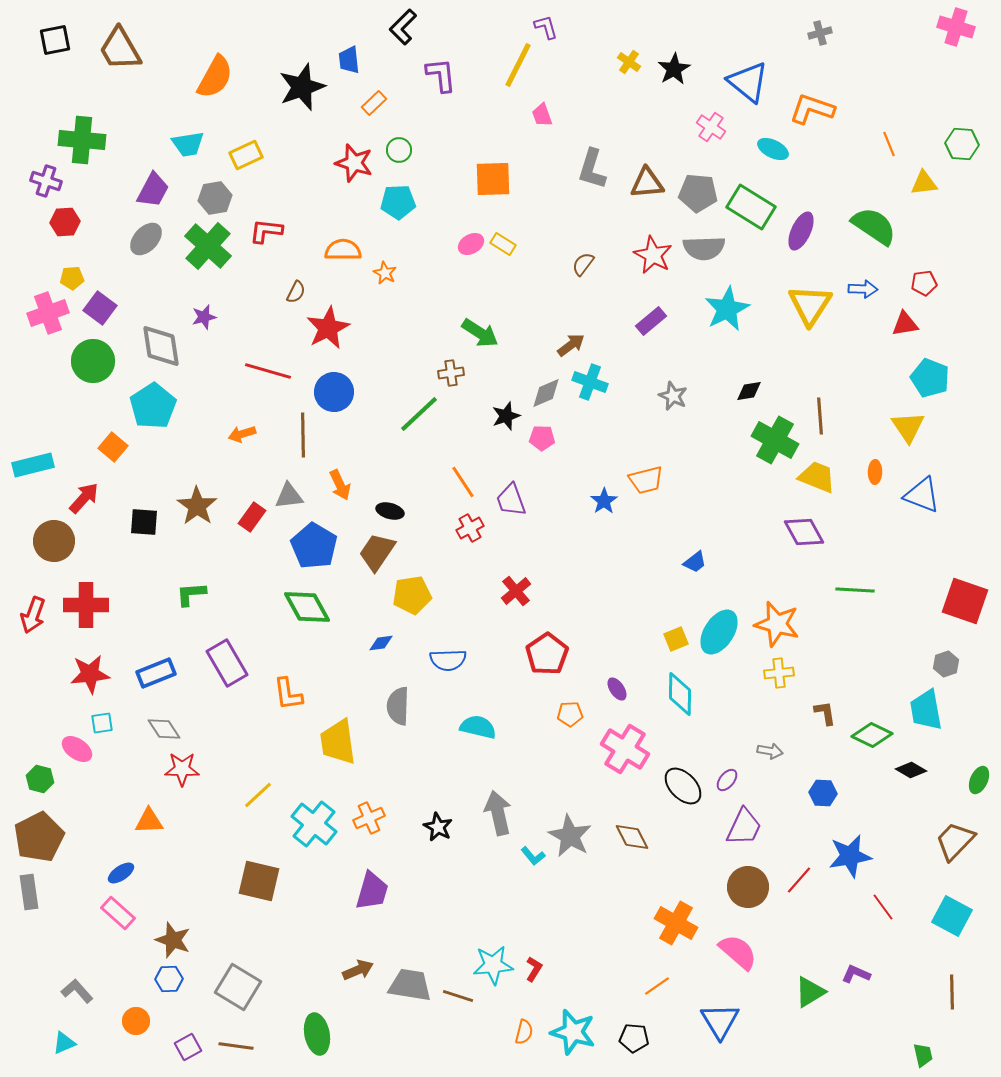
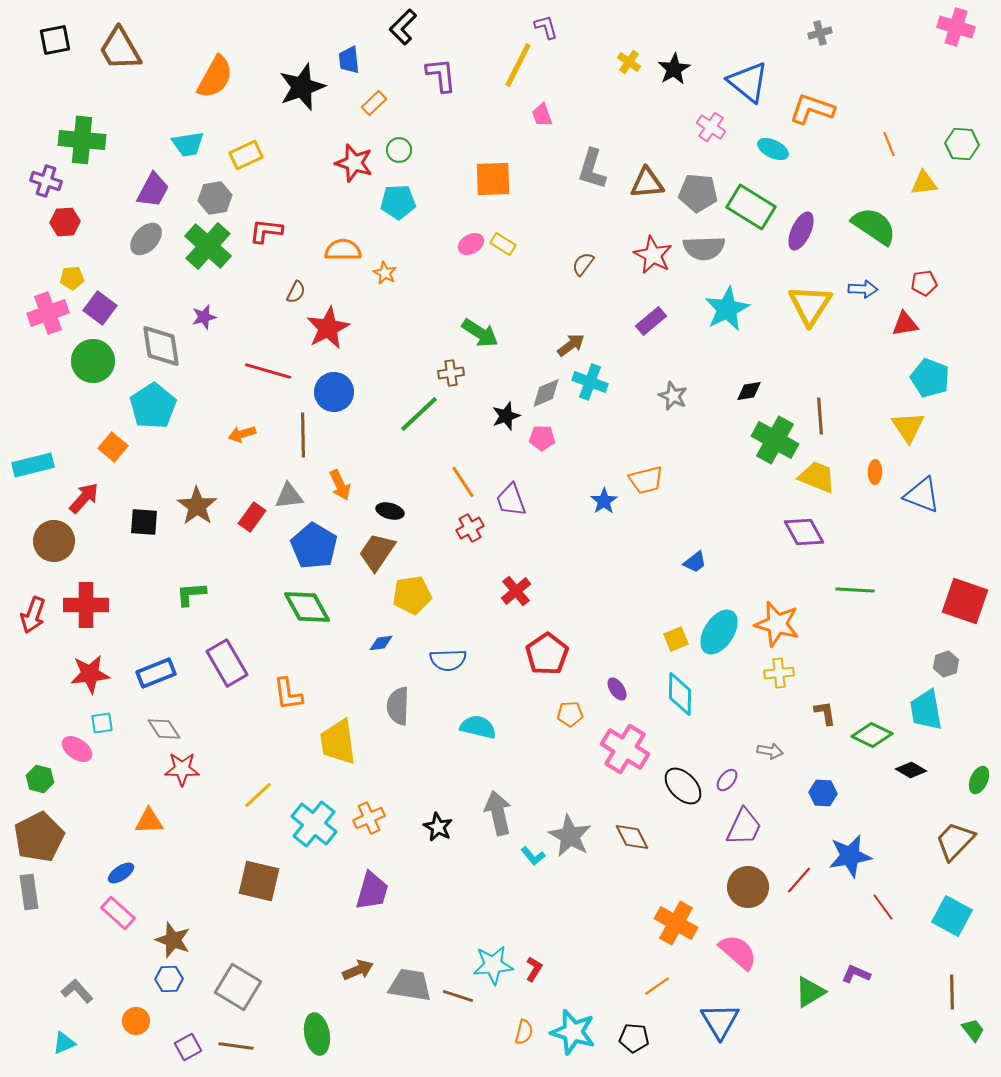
green trapezoid at (923, 1055): moved 50 px right, 25 px up; rotated 25 degrees counterclockwise
